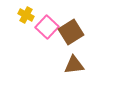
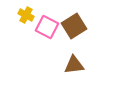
pink square: rotated 15 degrees counterclockwise
brown square: moved 3 px right, 6 px up
